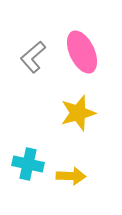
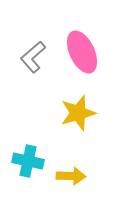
cyan cross: moved 3 px up
